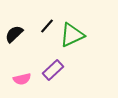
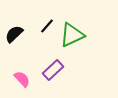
pink semicircle: rotated 120 degrees counterclockwise
